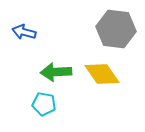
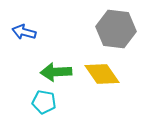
cyan pentagon: moved 2 px up
